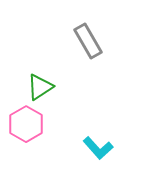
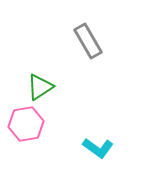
pink hexagon: rotated 20 degrees clockwise
cyan L-shape: rotated 12 degrees counterclockwise
